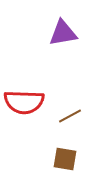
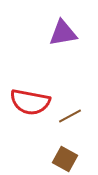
red semicircle: moved 6 px right; rotated 9 degrees clockwise
brown square: rotated 20 degrees clockwise
